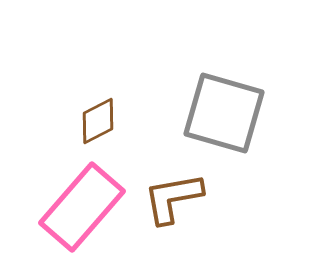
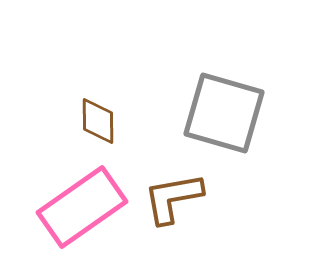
brown diamond: rotated 63 degrees counterclockwise
pink rectangle: rotated 14 degrees clockwise
